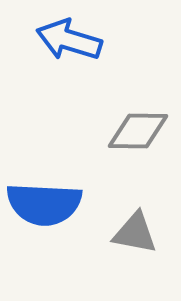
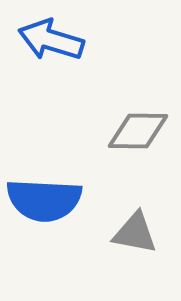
blue arrow: moved 18 px left
blue semicircle: moved 4 px up
